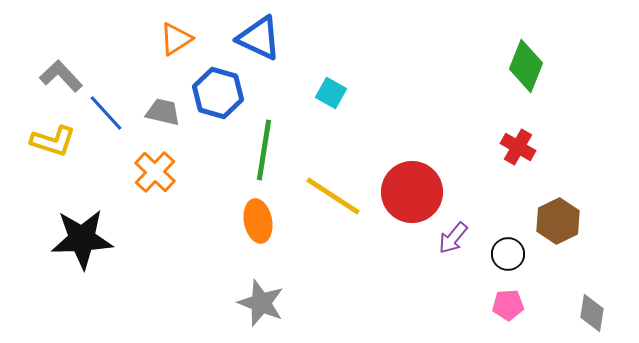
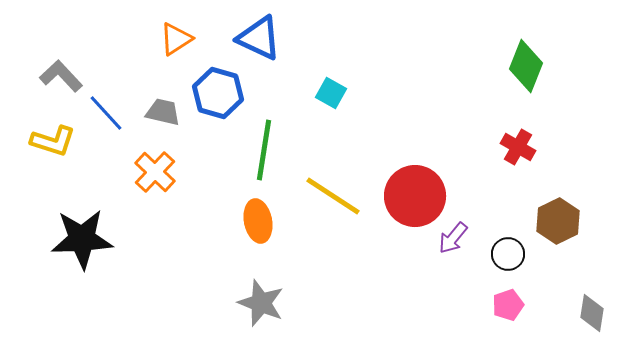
red circle: moved 3 px right, 4 px down
pink pentagon: rotated 16 degrees counterclockwise
